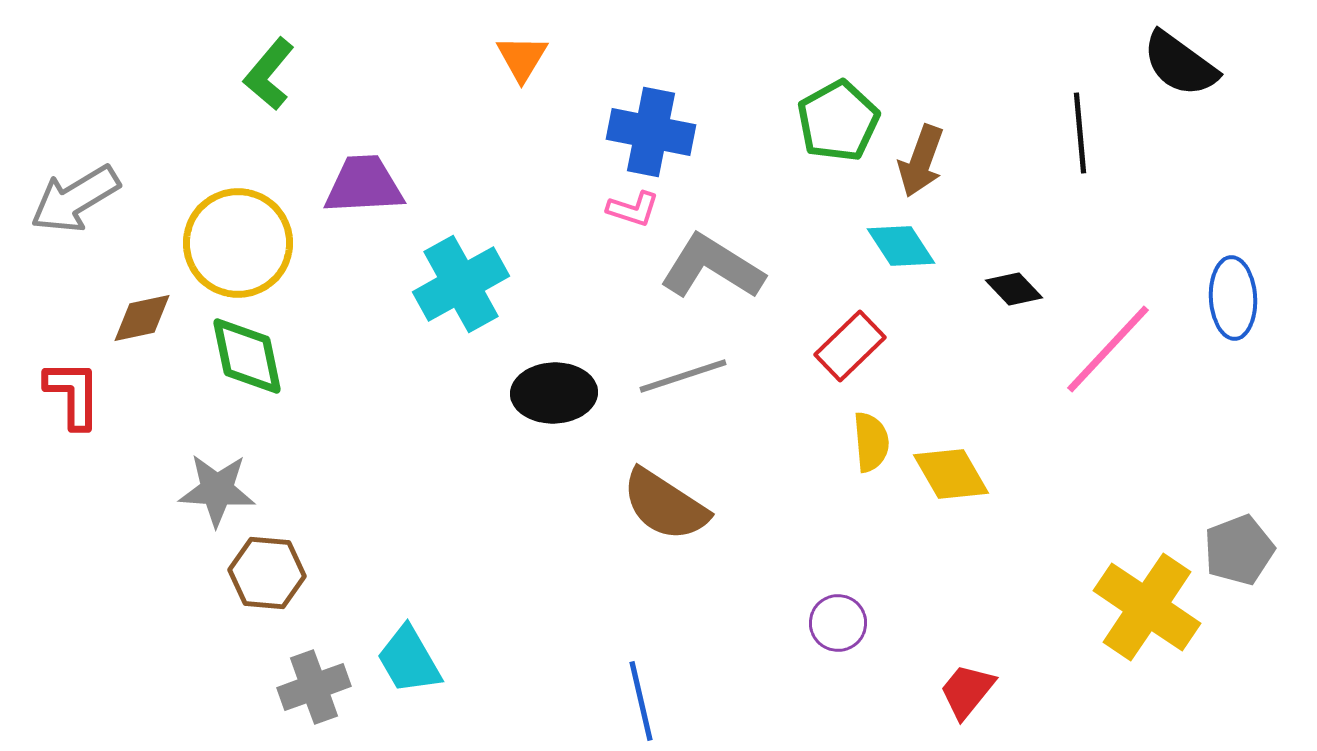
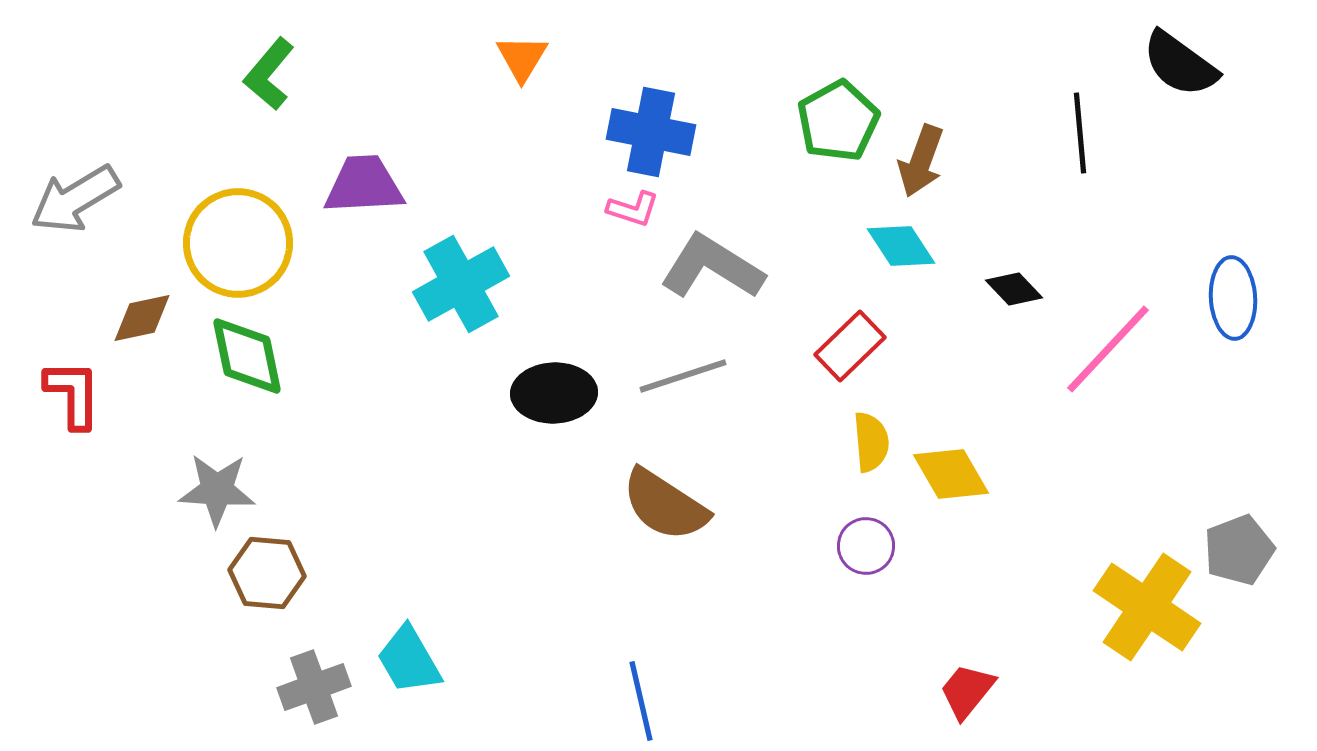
purple circle: moved 28 px right, 77 px up
